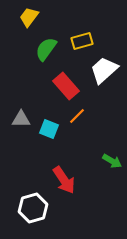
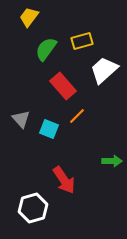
red rectangle: moved 3 px left
gray triangle: rotated 48 degrees clockwise
green arrow: rotated 30 degrees counterclockwise
